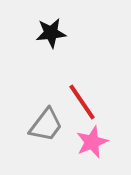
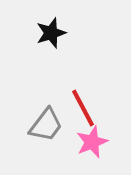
black star: rotated 12 degrees counterclockwise
red line: moved 1 px right, 6 px down; rotated 6 degrees clockwise
